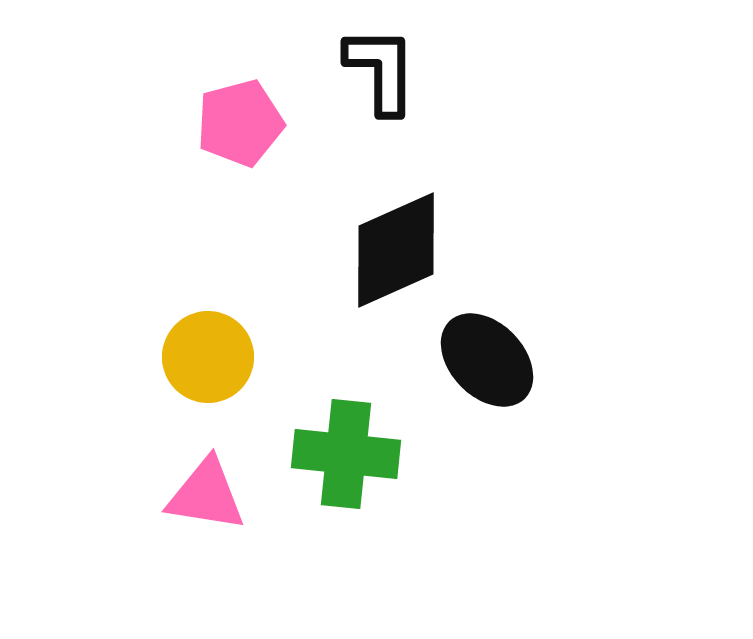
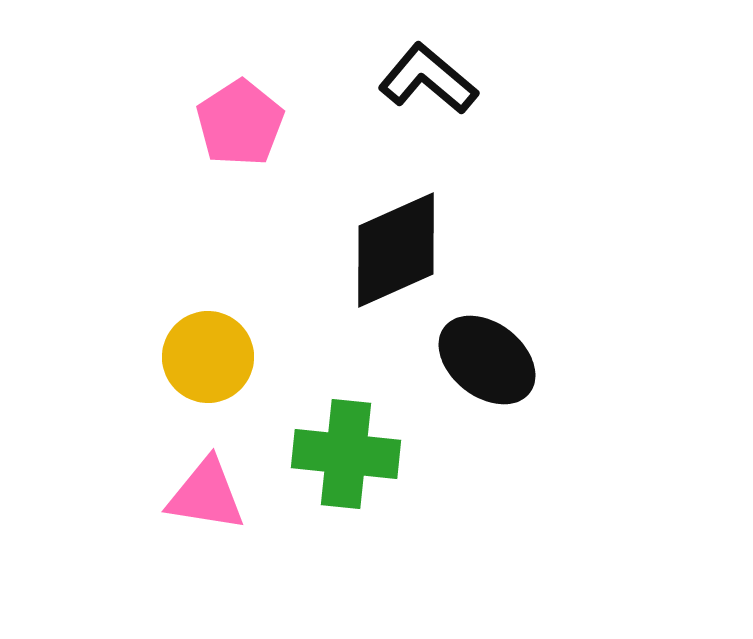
black L-shape: moved 47 px right, 9 px down; rotated 50 degrees counterclockwise
pink pentagon: rotated 18 degrees counterclockwise
black ellipse: rotated 8 degrees counterclockwise
